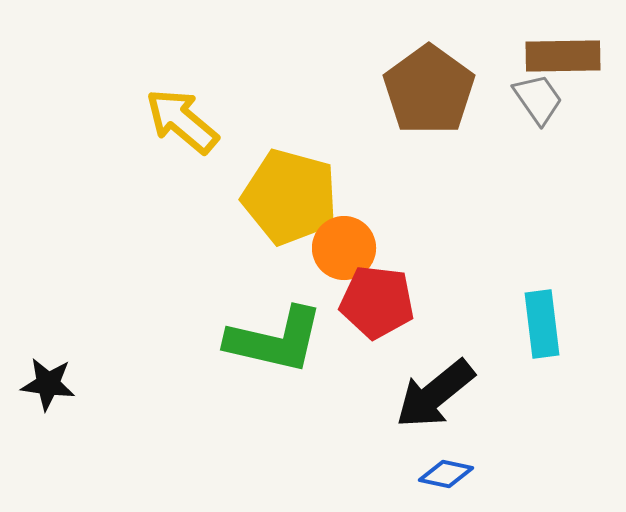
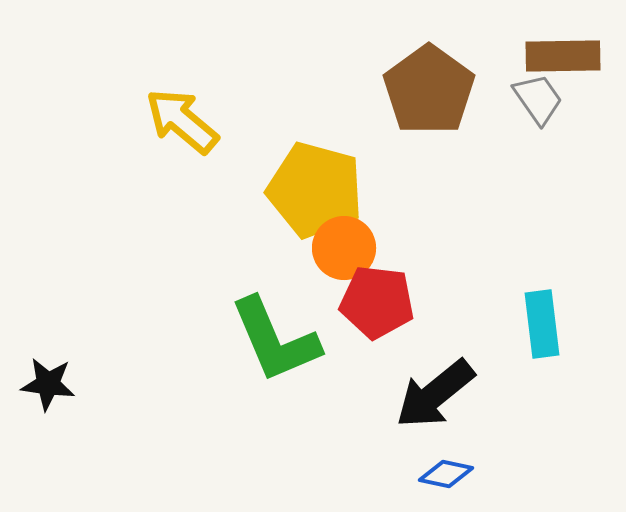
yellow pentagon: moved 25 px right, 7 px up
green L-shape: rotated 54 degrees clockwise
